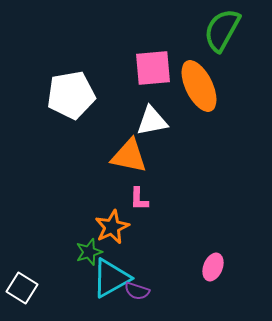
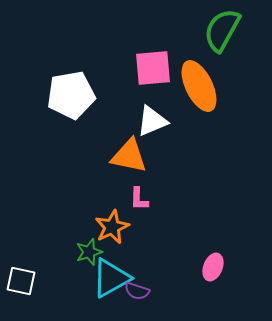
white triangle: rotated 12 degrees counterclockwise
white square: moved 1 px left, 7 px up; rotated 20 degrees counterclockwise
